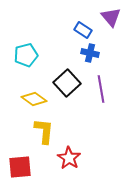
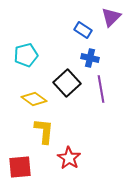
purple triangle: rotated 25 degrees clockwise
blue cross: moved 5 px down
